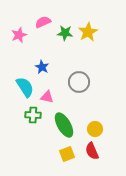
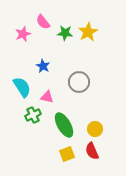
pink semicircle: rotated 105 degrees counterclockwise
pink star: moved 4 px right, 1 px up
blue star: moved 1 px right, 1 px up
cyan semicircle: moved 3 px left
green cross: rotated 28 degrees counterclockwise
